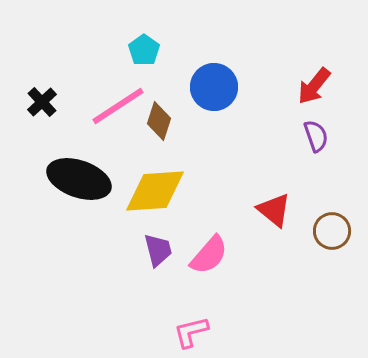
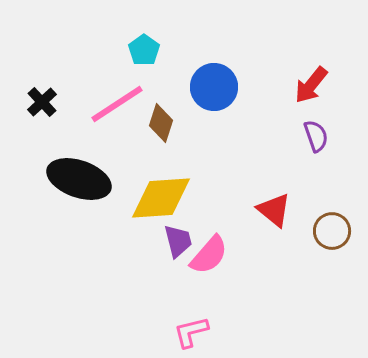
red arrow: moved 3 px left, 1 px up
pink line: moved 1 px left, 2 px up
brown diamond: moved 2 px right, 2 px down
yellow diamond: moved 6 px right, 7 px down
purple trapezoid: moved 20 px right, 9 px up
